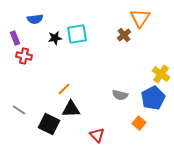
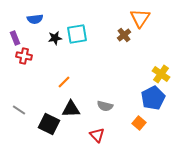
orange line: moved 7 px up
gray semicircle: moved 15 px left, 11 px down
